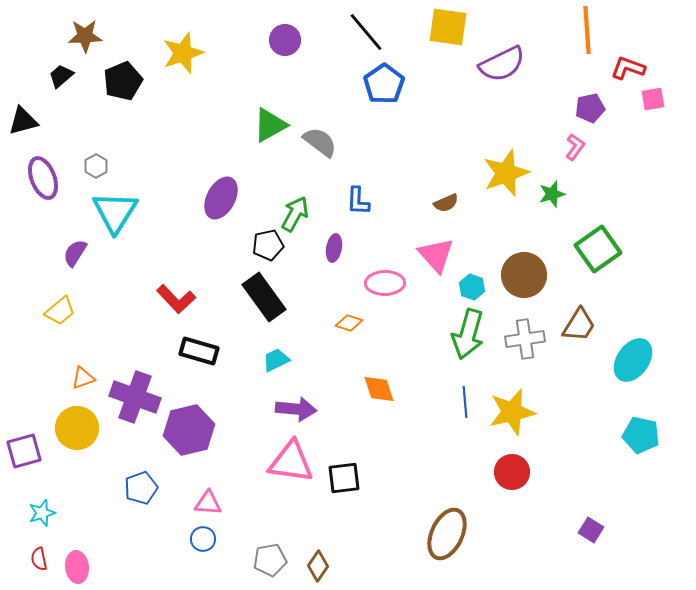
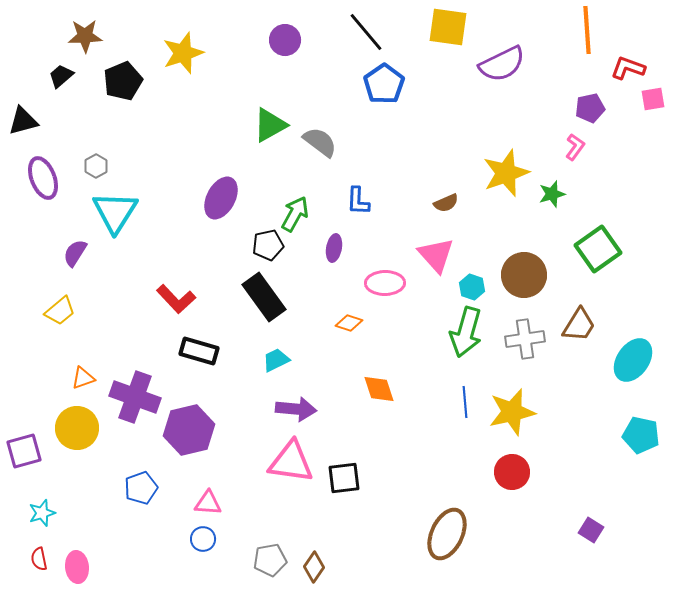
green arrow at (468, 334): moved 2 px left, 2 px up
brown diamond at (318, 566): moved 4 px left, 1 px down
